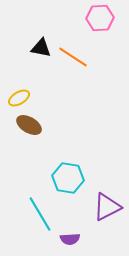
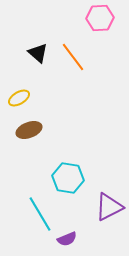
black triangle: moved 3 px left, 5 px down; rotated 30 degrees clockwise
orange line: rotated 20 degrees clockwise
brown ellipse: moved 5 px down; rotated 50 degrees counterclockwise
purple triangle: moved 2 px right
purple semicircle: moved 3 px left; rotated 18 degrees counterclockwise
